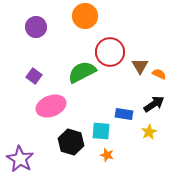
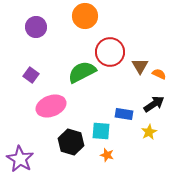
purple square: moved 3 px left, 1 px up
